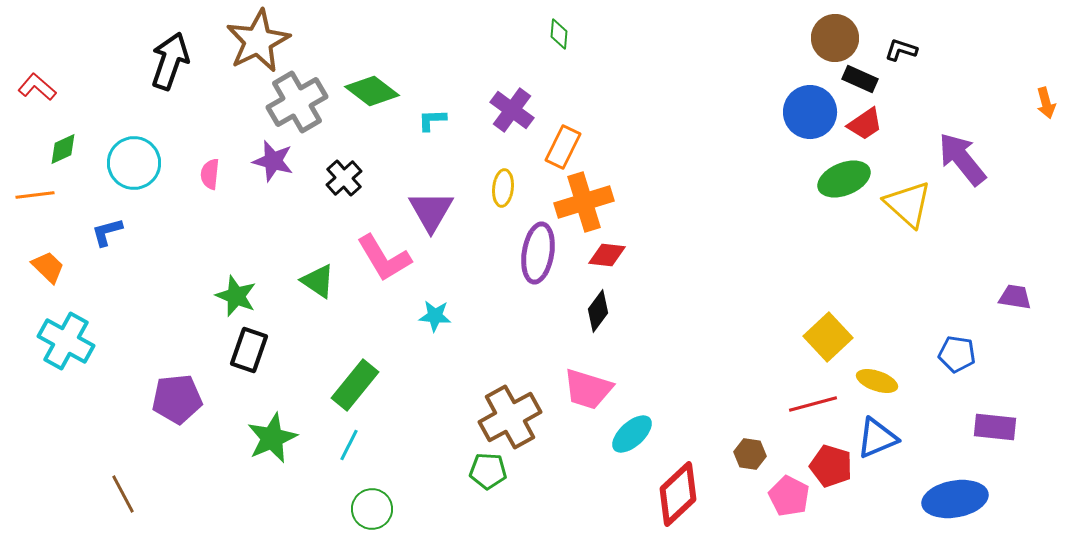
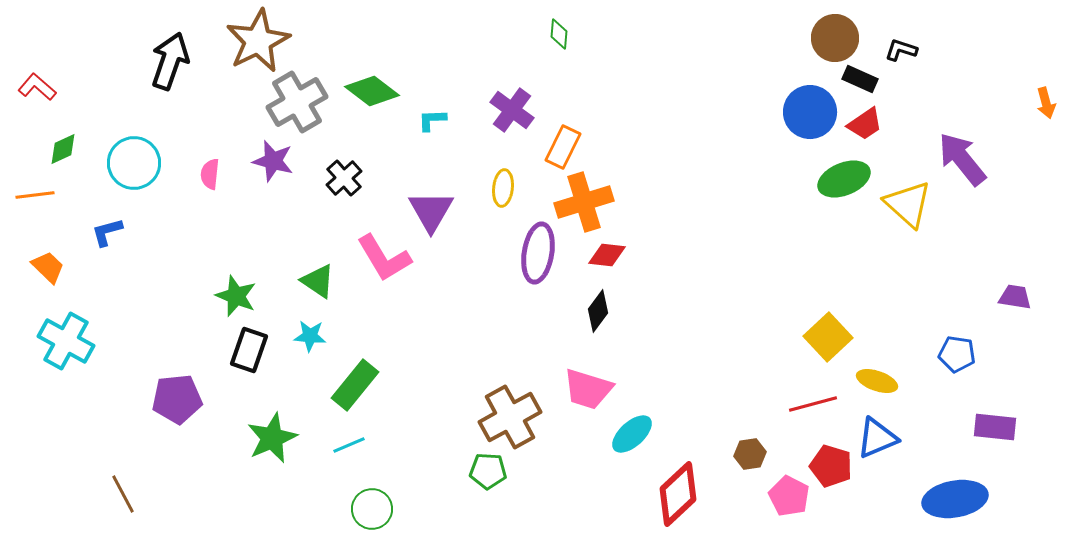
cyan star at (435, 316): moved 125 px left, 20 px down
cyan line at (349, 445): rotated 40 degrees clockwise
brown hexagon at (750, 454): rotated 16 degrees counterclockwise
